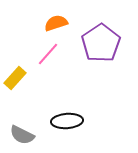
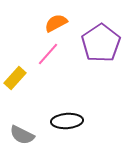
orange semicircle: rotated 10 degrees counterclockwise
